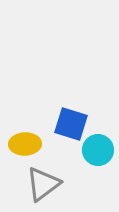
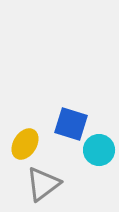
yellow ellipse: rotated 56 degrees counterclockwise
cyan circle: moved 1 px right
